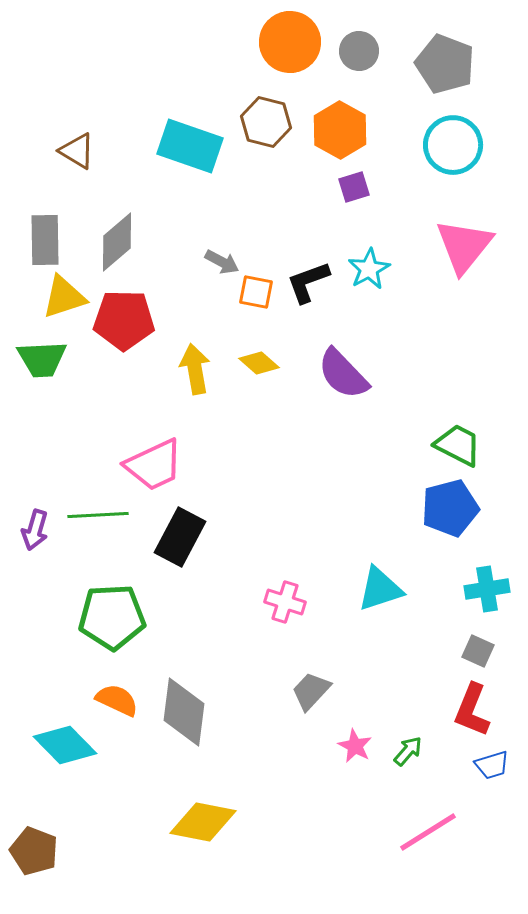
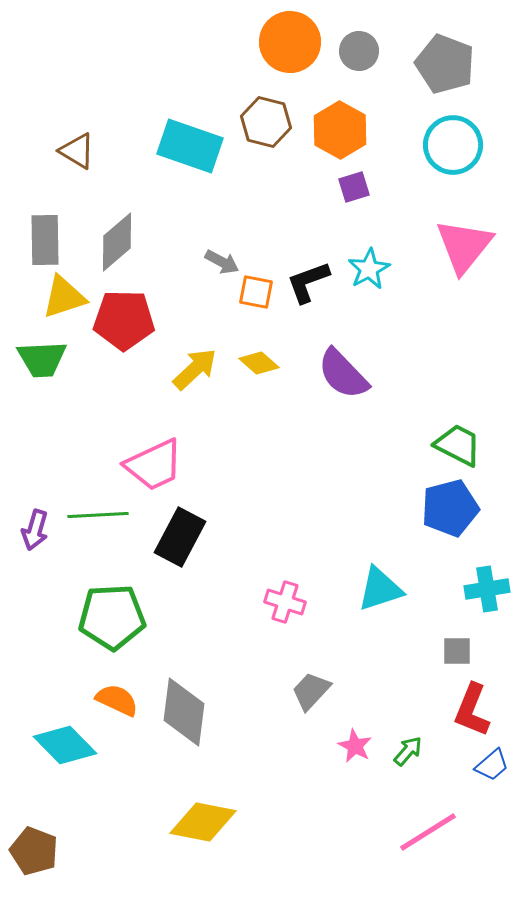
yellow arrow at (195, 369): rotated 57 degrees clockwise
gray square at (478, 651): moved 21 px left; rotated 24 degrees counterclockwise
blue trapezoid at (492, 765): rotated 24 degrees counterclockwise
